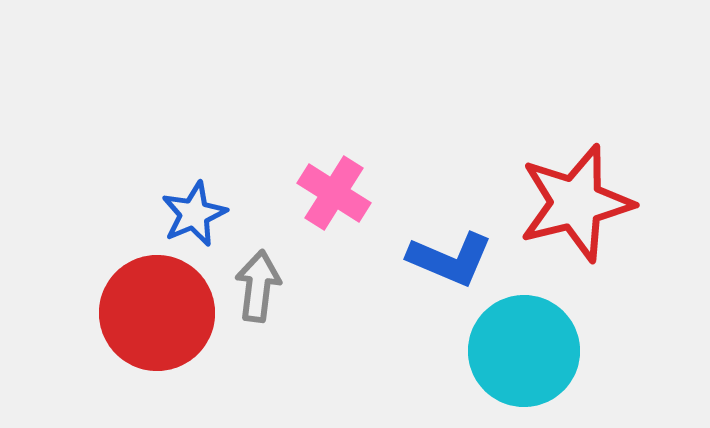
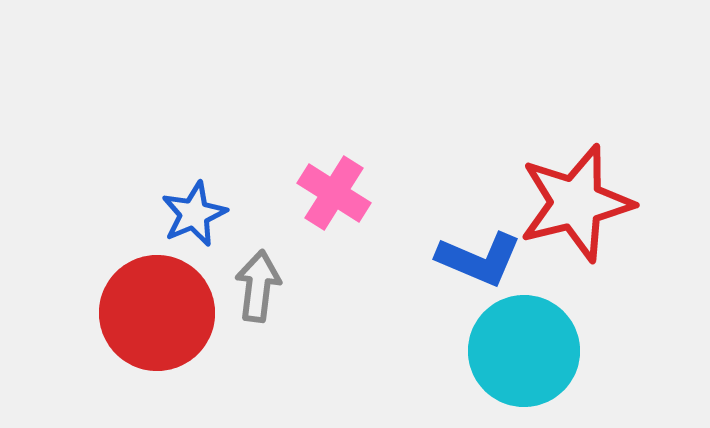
blue L-shape: moved 29 px right
